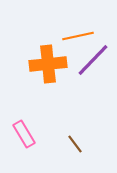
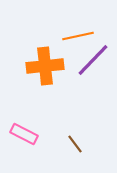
orange cross: moved 3 px left, 2 px down
pink rectangle: rotated 32 degrees counterclockwise
